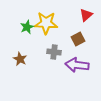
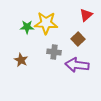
green star: rotated 24 degrees clockwise
brown square: rotated 16 degrees counterclockwise
brown star: moved 1 px right, 1 px down
